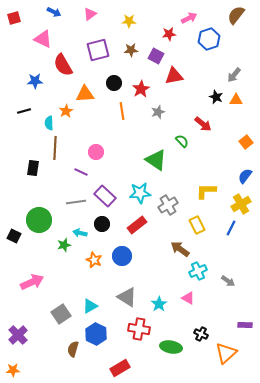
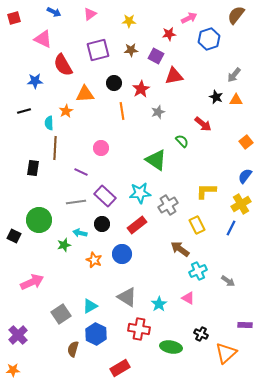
pink circle at (96, 152): moved 5 px right, 4 px up
blue circle at (122, 256): moved 2 px up
